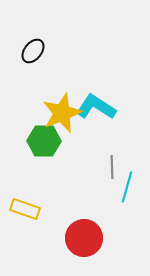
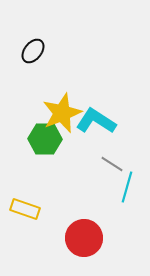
cyan L-shape: moved 14 px down
green hexagon: moved 1 px right, 2 px up
gray line: moved 3 px up; rotated 55 degrees counterclockwise
